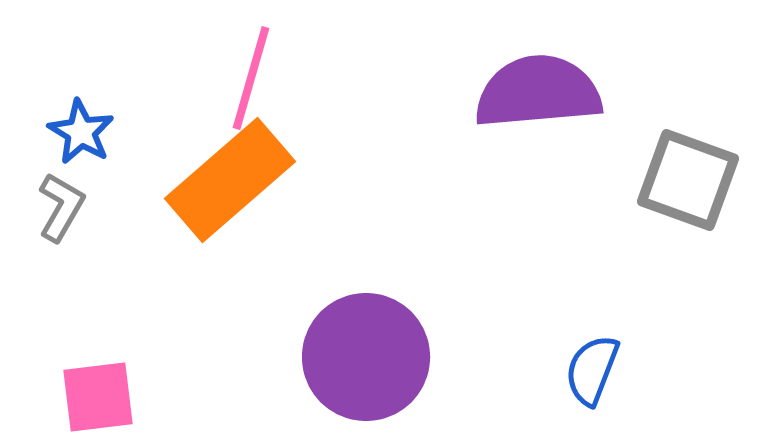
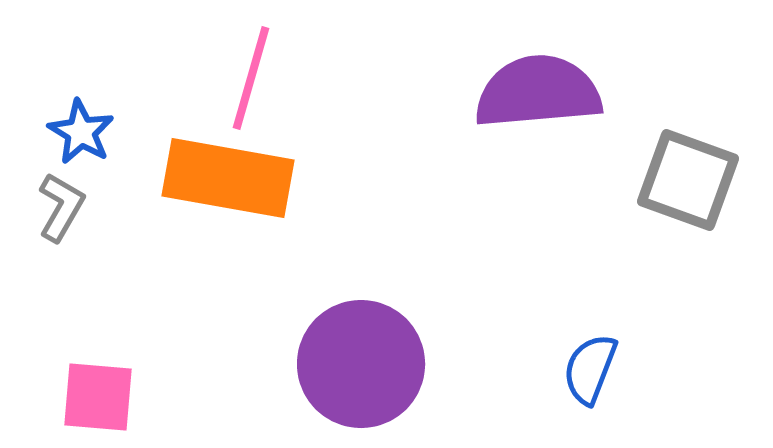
orange rectangle: moved 2 px left, 2 px up; rotated 51 degrees clockwise
purple circle: moved 5 px left, 7 px down
blue semicircle: moved 2 px left, 1 px up
pink square: rotated 12 degrees clockwise
